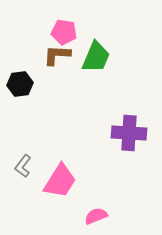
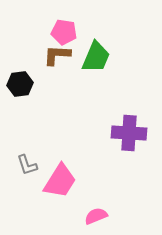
gray L-shape: moved 4 px right, 1 px up; rotated 55 degrees counterclockwise
